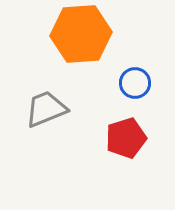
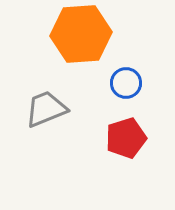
blue circle: moved 9 px left
